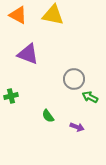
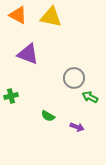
yellow triangle: moved 2 px left, 2 px down
gray circle: moved 1 px up
green semicircle: rotated 24 degrees counterclockwise
